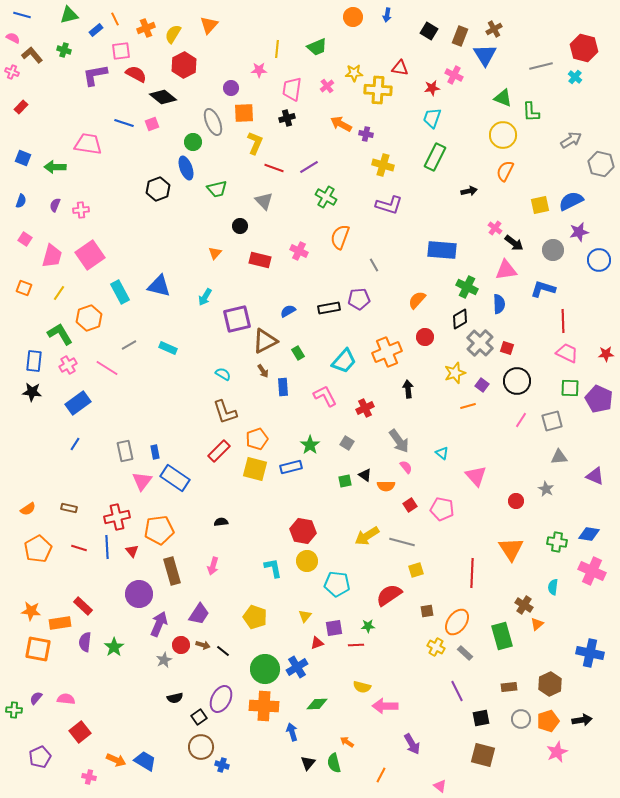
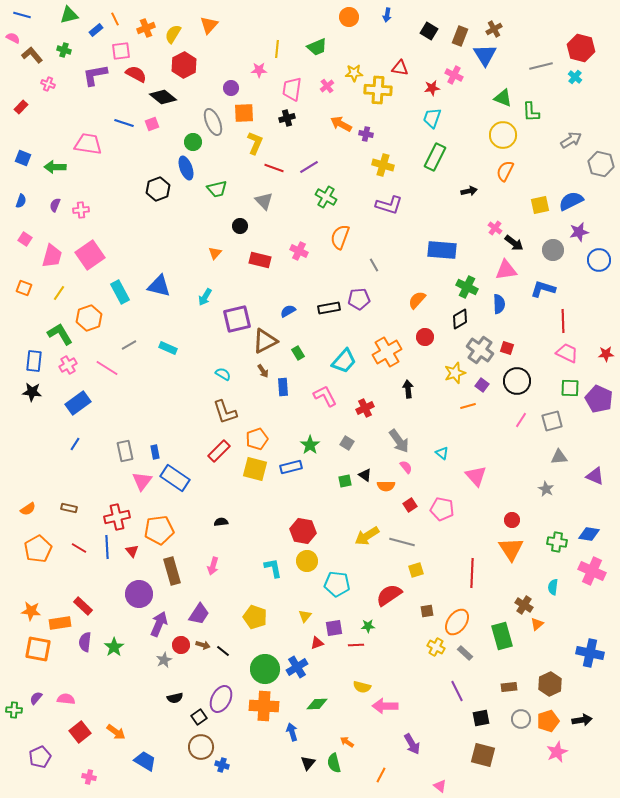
orange circle at (353, 17): moved 4 px left
red hexagon at (584, 48): moved 3 px left
pink cross at (12, 72): moved 36 px right, 12 px down
gray cross at (480, 343): moved 7 px down; rotated 8 degrees counterclockwise
orange cross at (387, 352): rotated 8 degrees counterclockwise
red circle at (516, 501): moved 4 px left, 19 px down
red line at (79, 548): rotated 14 degrees clockwise
orange arrow at (116, 760): moved 28 px up; rotated 12 degrees clockwise
